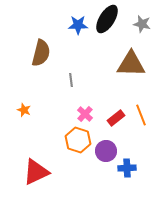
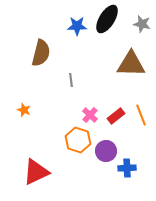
blue star: moved 1 px left, 1 px down
pink cross: moved 5 px right, 1 px down
red rectangle: moved 2 px up
